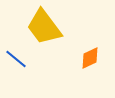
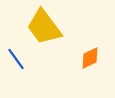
blue line: rotated 15 degrees clockwise
